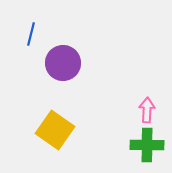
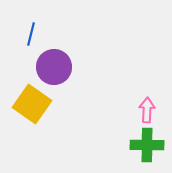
purple circle: moved 9 px left, 4 px down
yellow square: moved 23 px left, 26 px up
